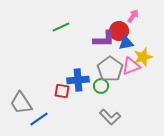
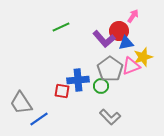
purple L-shape: rotated 50 degrees clockwise
